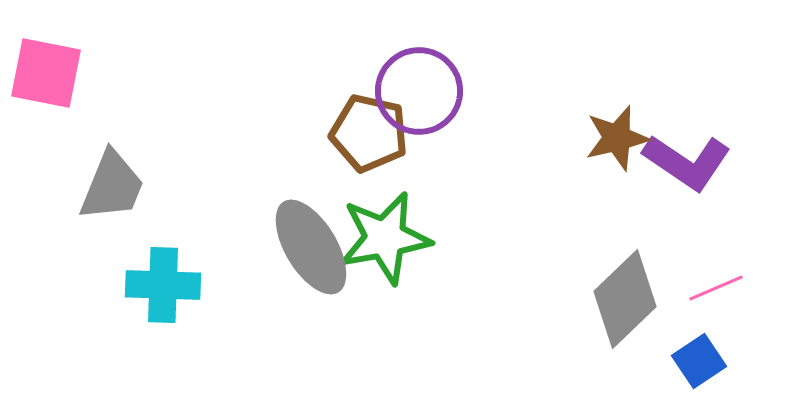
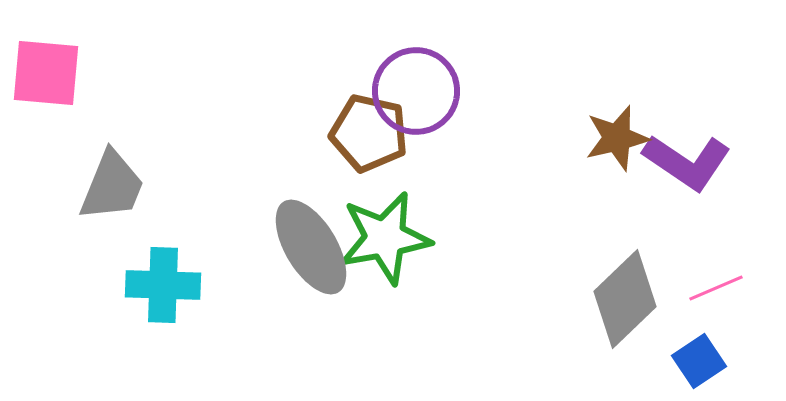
pink square: rotated 6 degrees counterclockwise
purple circle: moved 3 px left
